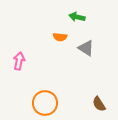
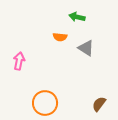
brown semicircle: rotated 70 degrees clockwise
